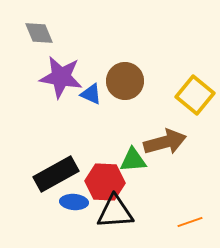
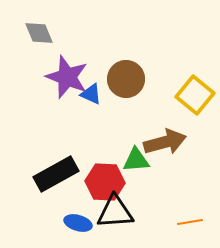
purple star: moved 6 px right; rotated 12 degrees clockwise
brown circle: moved 1 px right, 2 px up
green triangle: moved 3 px right
blue ellipse: moved 4 px right, 21 px down; rotated 12 degrees clockwise
orange line: rotated 10 degrees clockwise
